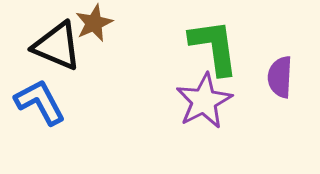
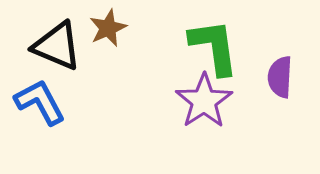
brown star: moved 14 px right, 5 px down
purple star: rotated 6 degrees counterclockwise
